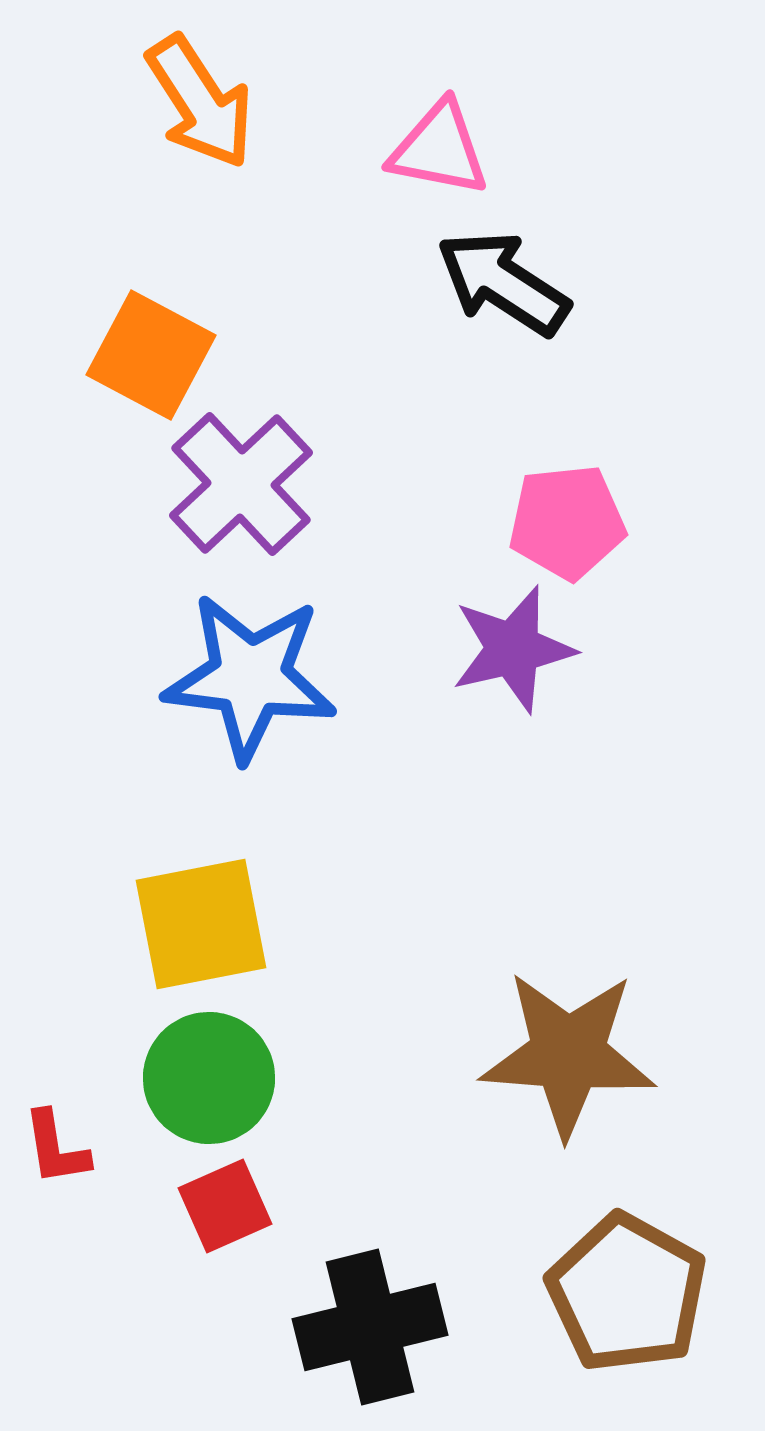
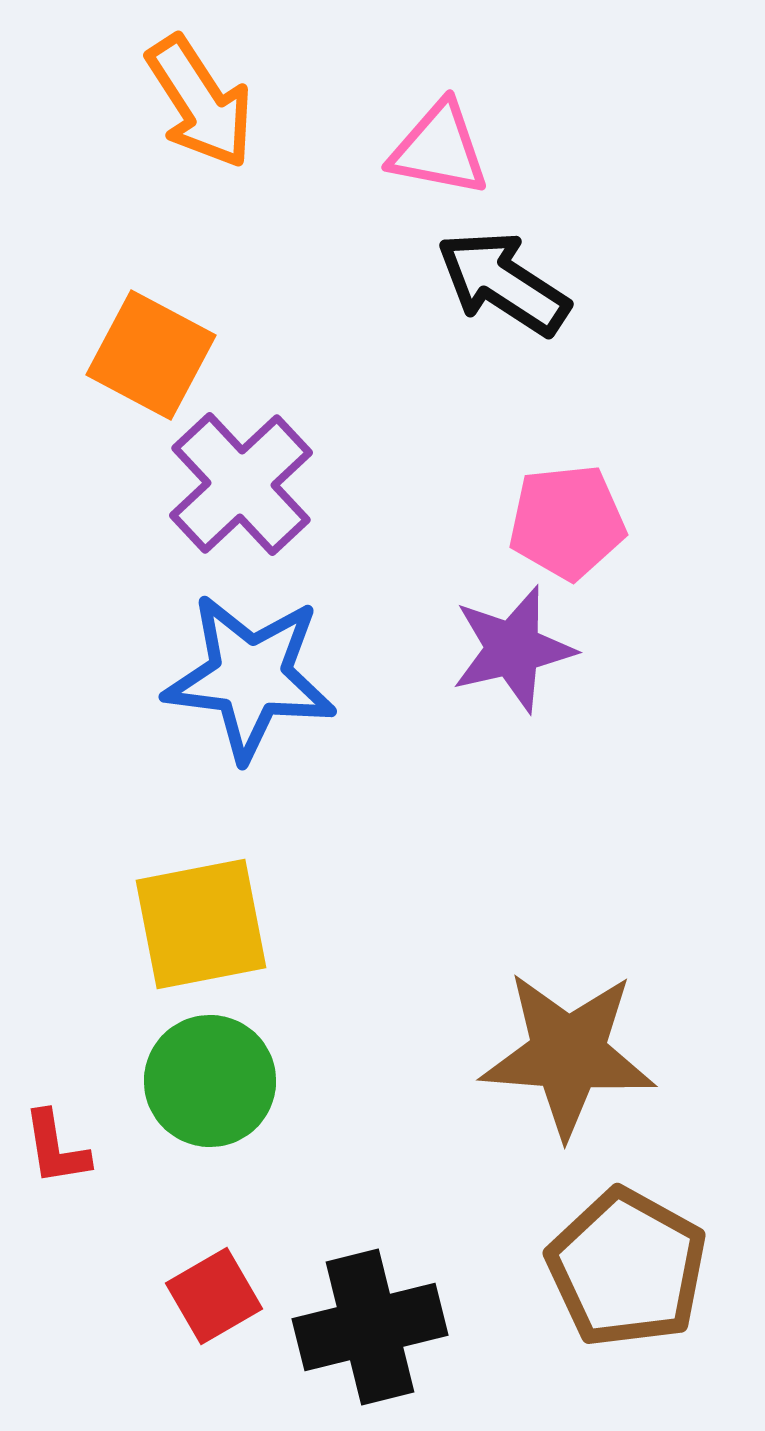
green circle: moved 1 px right, 3 px down
red square: moved 11 px left, 90 px down; rotated 6 degrees counterclockwise
brown pentagon: moved 25 px up
